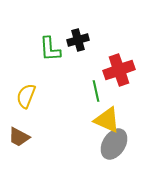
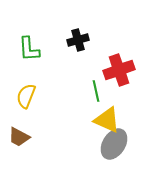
green L-shape: moved 21 px left
